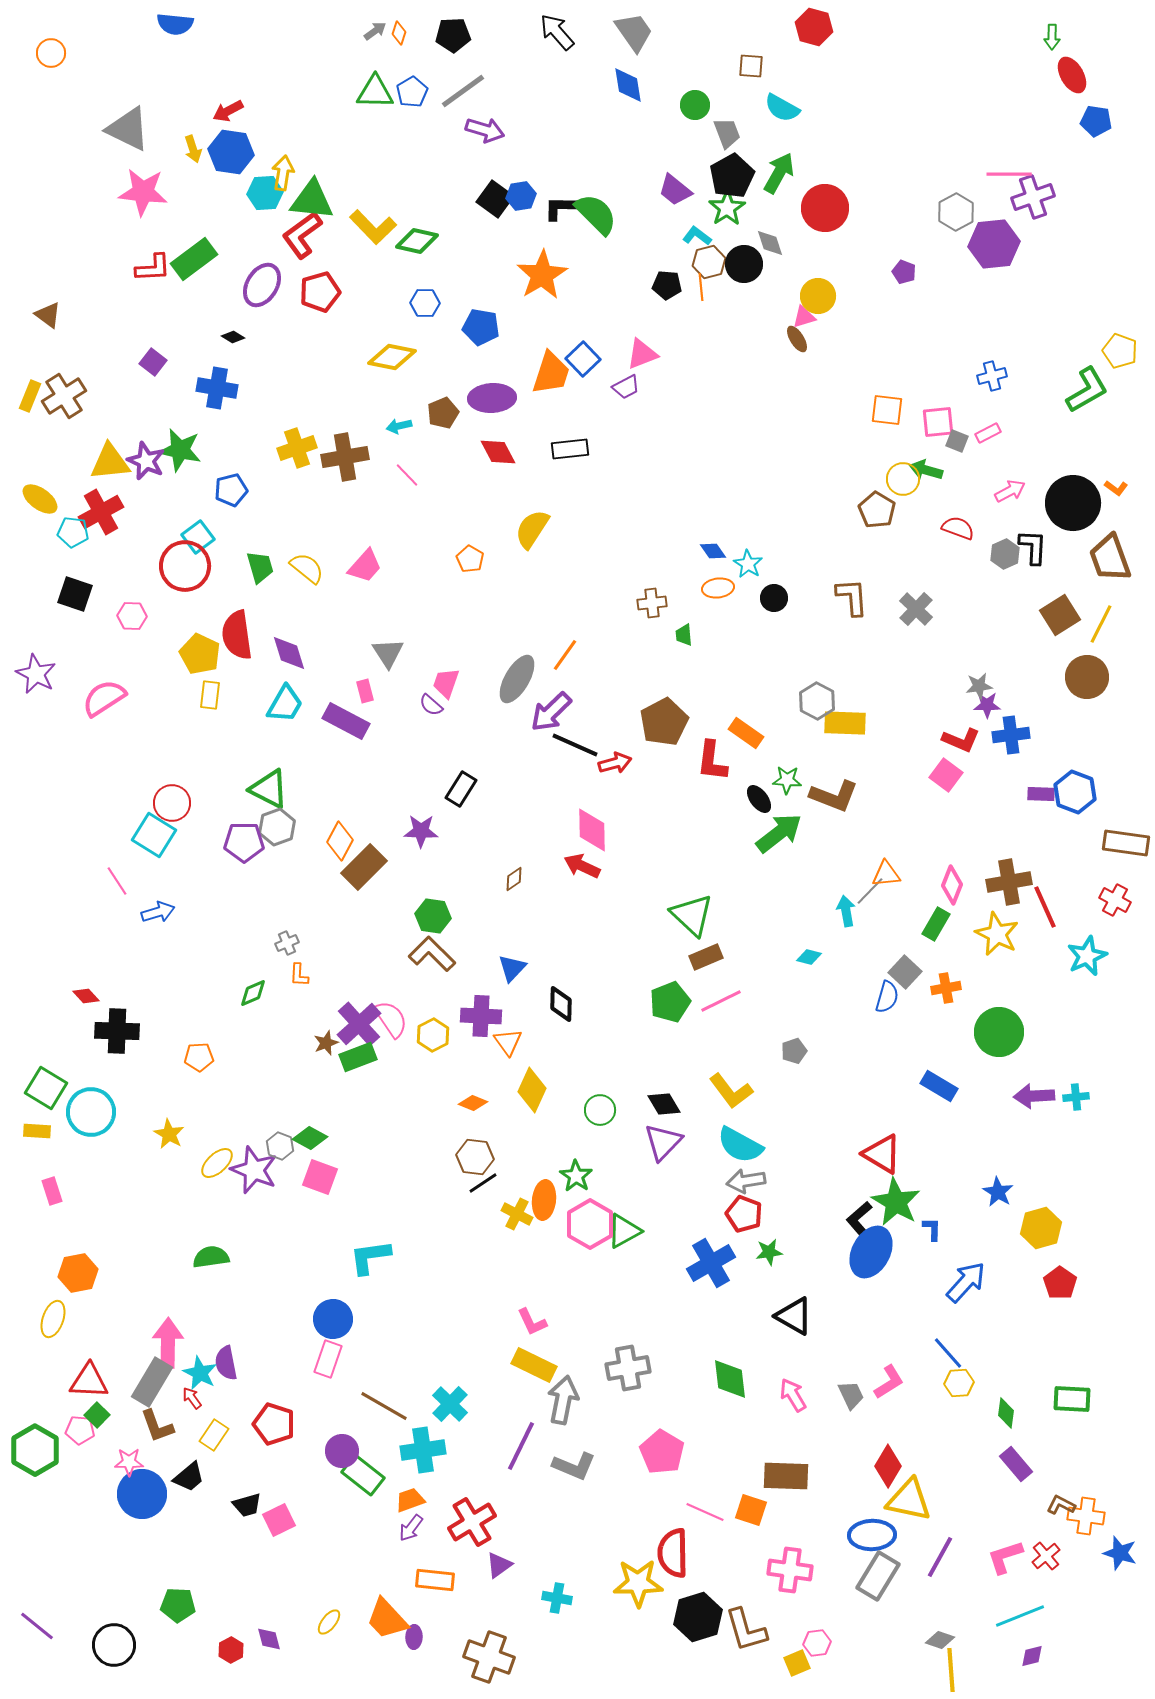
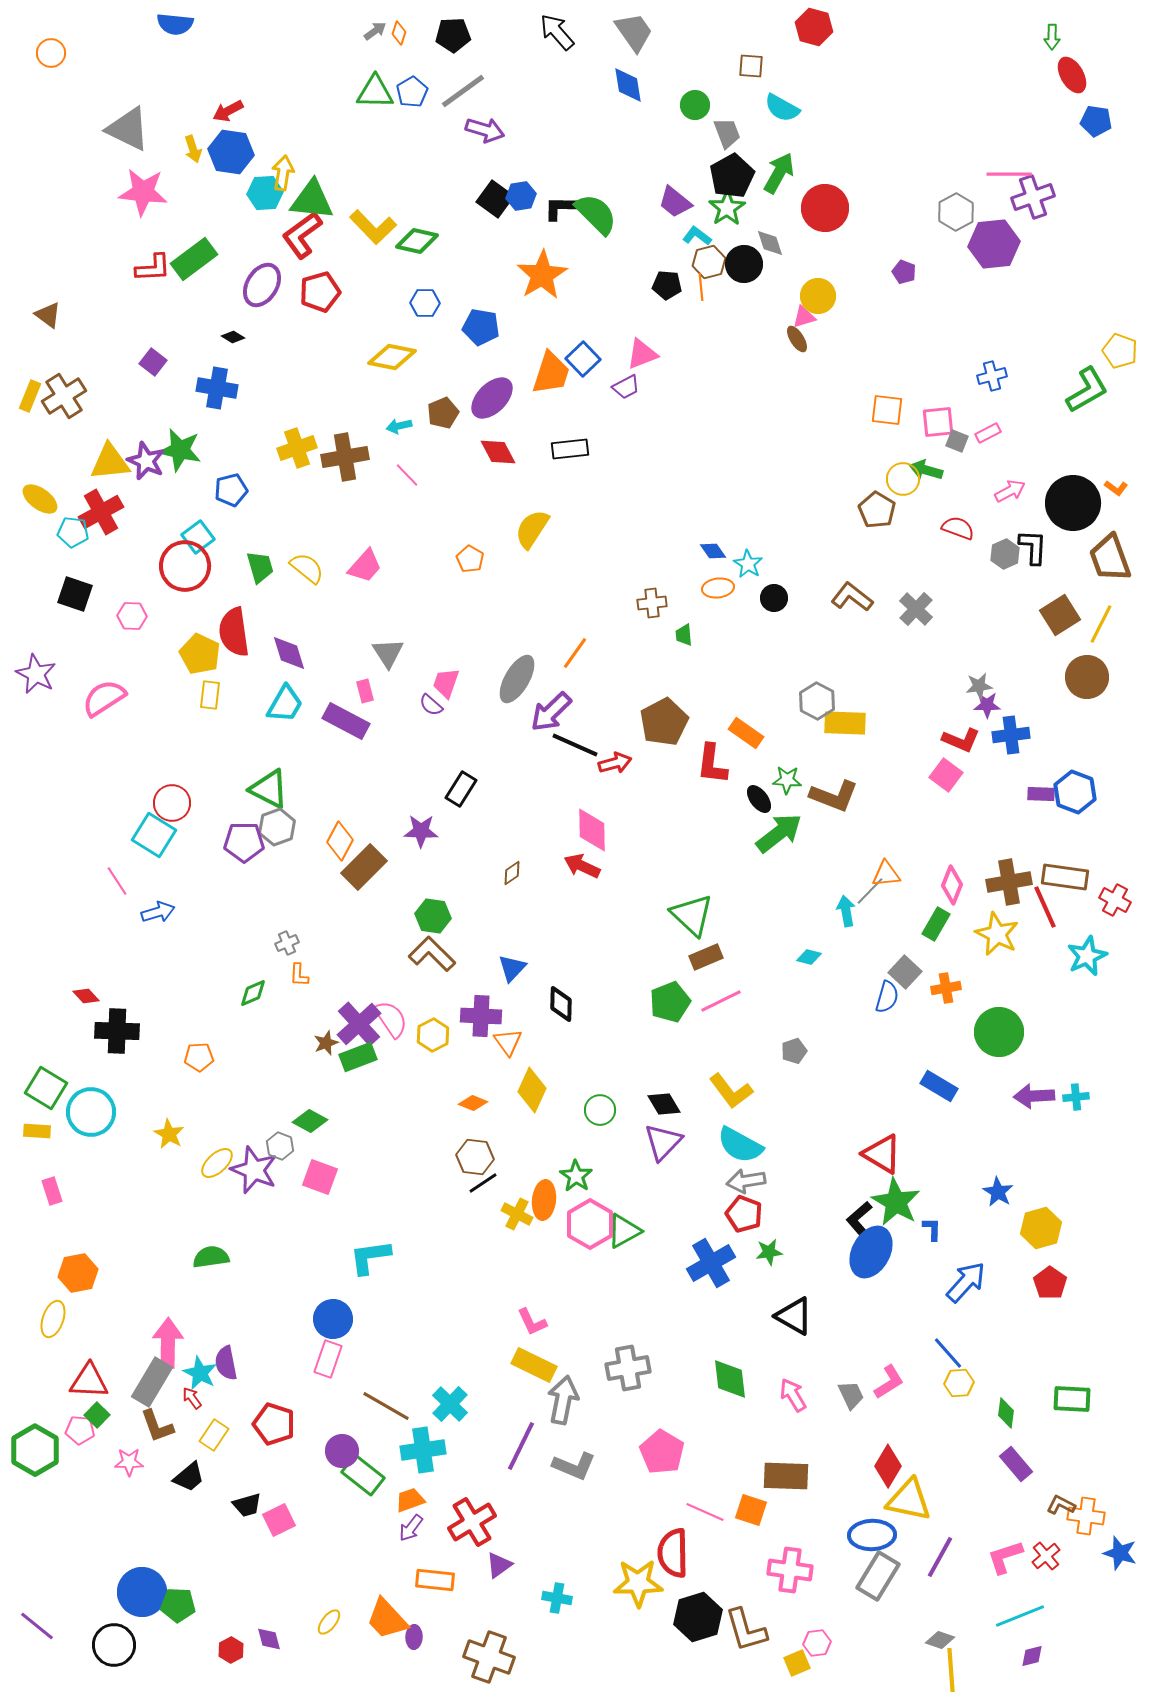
purple trapezoid at (675, 190): moved 12 px down
purple ellipse at (492, 398): rotated 42 degrees counterclockwise
brown L-shape at (852, 597): rotated 48 degrees counterclockwise
red semicircle at (237, 635): moved 3 px left, 3 px up
orange line at (565, 655): moved 10 px right, 2 px up
red L-shape at (712, 761): moved 3 px down
brown rectangle at (1126, 843): moved 61 px left, 34 px down
brown diamond at (514, 879): moved 2 px left, 6 px up
green diamond at (310, 1138): moved 17 px up
red pentagon at (1060, 1283): moved 10 px left
brown line at (384, 1406): moved 2 px right
blue circle at (142, 1494): moved 98 px down
